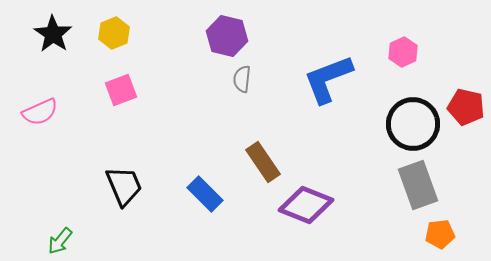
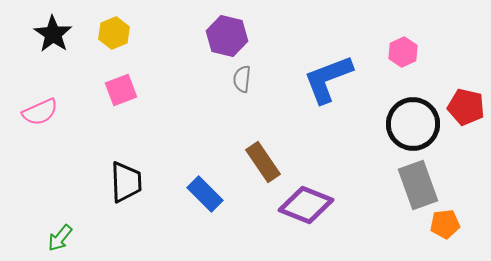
black trapezoid: moved 2 px right, 4 px up; rotated 21 degrees clockwise
orange pentagon: moved 5 px right, 10 px up
green arrow: moved 3 px up
